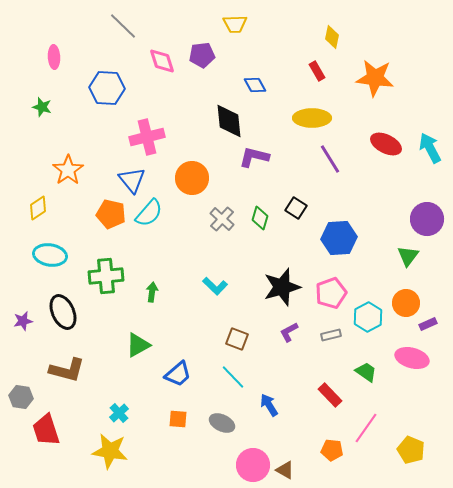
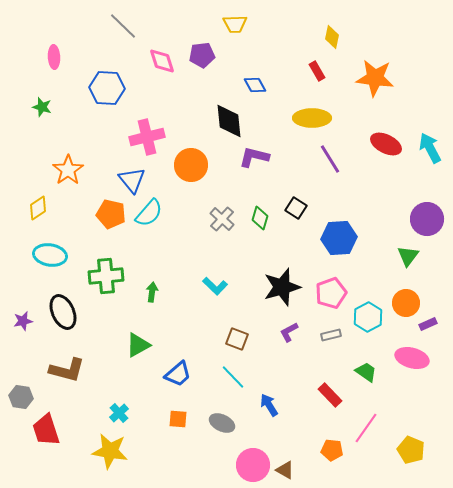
orange circle at (192, 178): moved 1 px left, 13 px up
